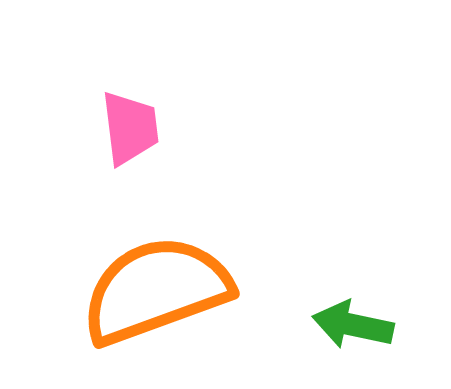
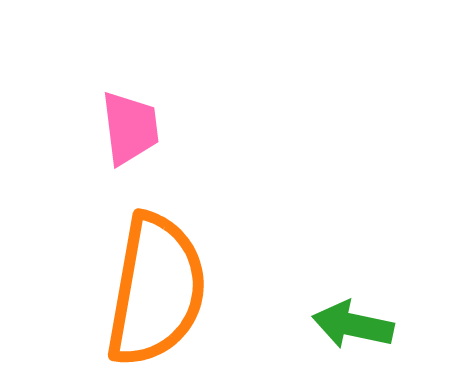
orange semicircle: rotated 120 degrees clockwise
